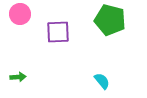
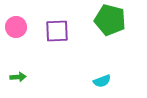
pink circle: moved 4 px left, 13 px down
purple square: moved 1 px left, 1 px up
cyan semicircle: rotated 108 degrees clockwise
